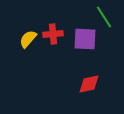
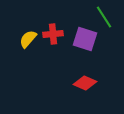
purple square: rotated 15 degrees clockwise
red diamond: moved 4 px left, 1 px up; rotated 35 degrees clockwise
